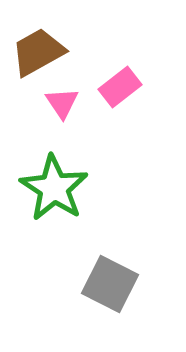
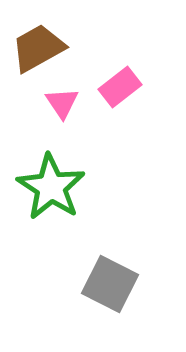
brown trapezoid: moved 4 px up
green star: moved 3 px left, 1 px up
